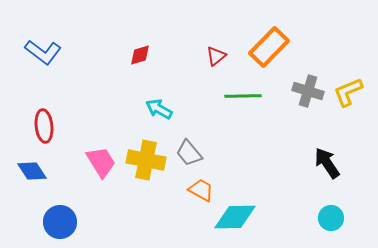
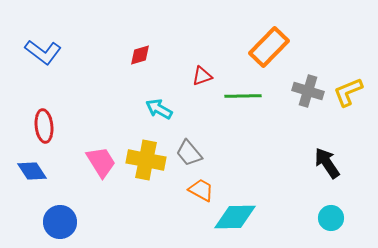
red triangle: moved 14 px left, 20 px down; rotated 20 degrees clockwise
